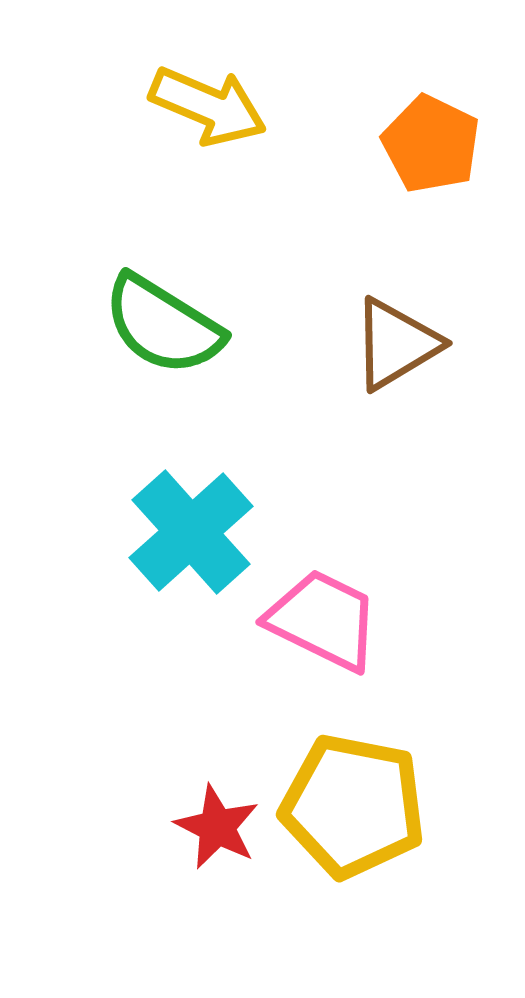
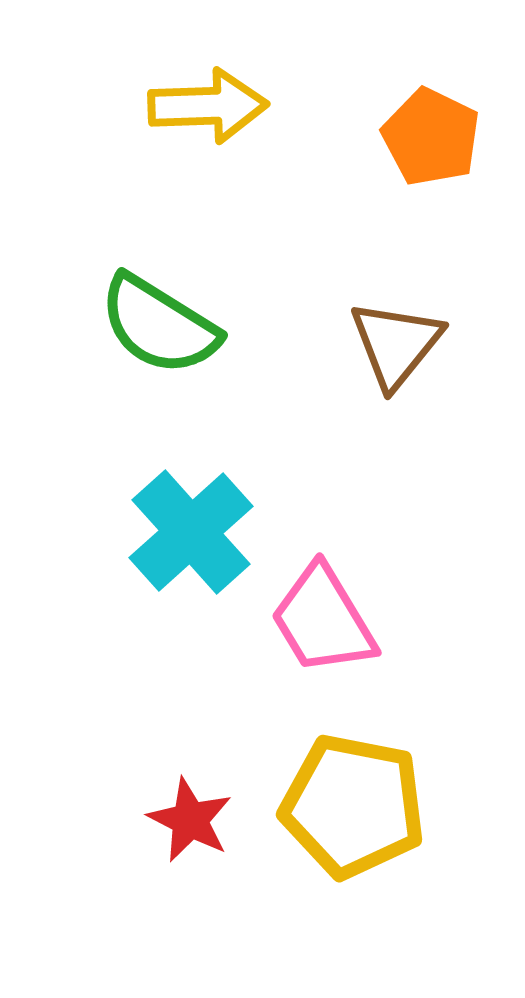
yellow arrow: rotated 25 degrees counterclockwise
orange pentagon: moved 7 px up
green semicircle: moved 4 px left
brown triangle: rotated 20 degrees counterclockwise
pink trapezoid: rotated 147 degrees counterclockwise
red star: moved 27 px left, 7 px up
